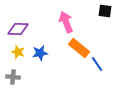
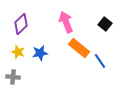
black square: moved 13 px down; rotated 32 degrees clockwise
purple diamond: moved 3 px right, 5 px up; rotated 45 degrees counterclockwise
blue line: moved 3 px right, 3 px up
